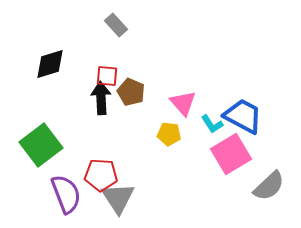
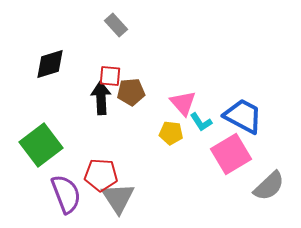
red square: moved 3 px right
brown pentagon: rotated 28 degrees counterclockwise
cyan L-shape: moved 11 px left, 2 px up
yellow pentagon: moved 2 px right, 1 px up
